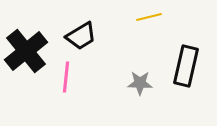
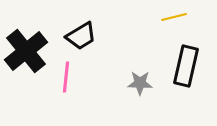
yellow line: moved 25 px right
